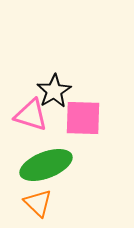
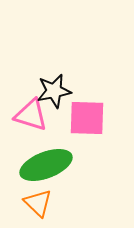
black star: rotated 20 degrees clockwise
pink square: moved 4 px right
